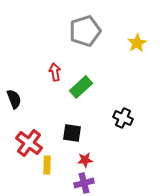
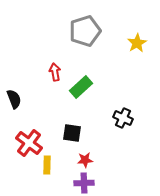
purple cross: rotated 12 degrees clockwise
